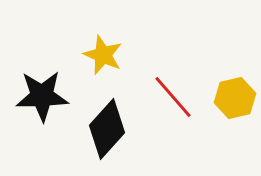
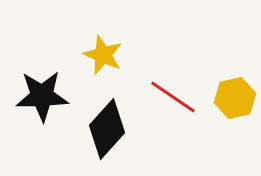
red line: rotated 15 degrees counterclockwise
